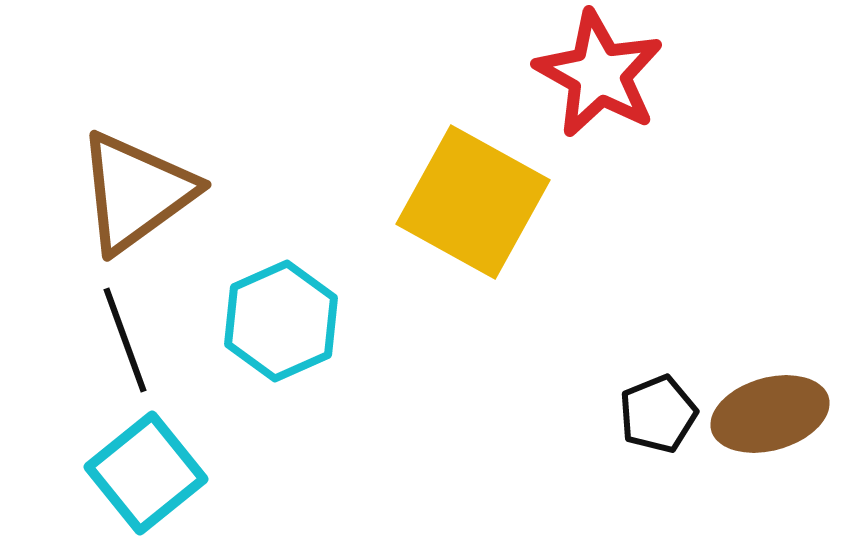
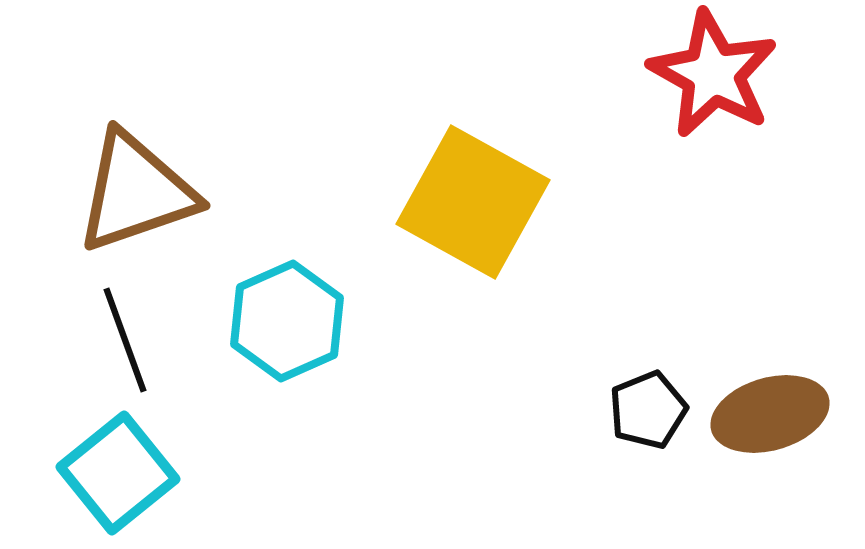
red star: moved 114 px right
brown triangle: rotated 17 degrees clockwise
cyan hexagon: moved 6 px right
black pentagon: moved 10 px left, 4 px up
cyan square: moved 28 px left
